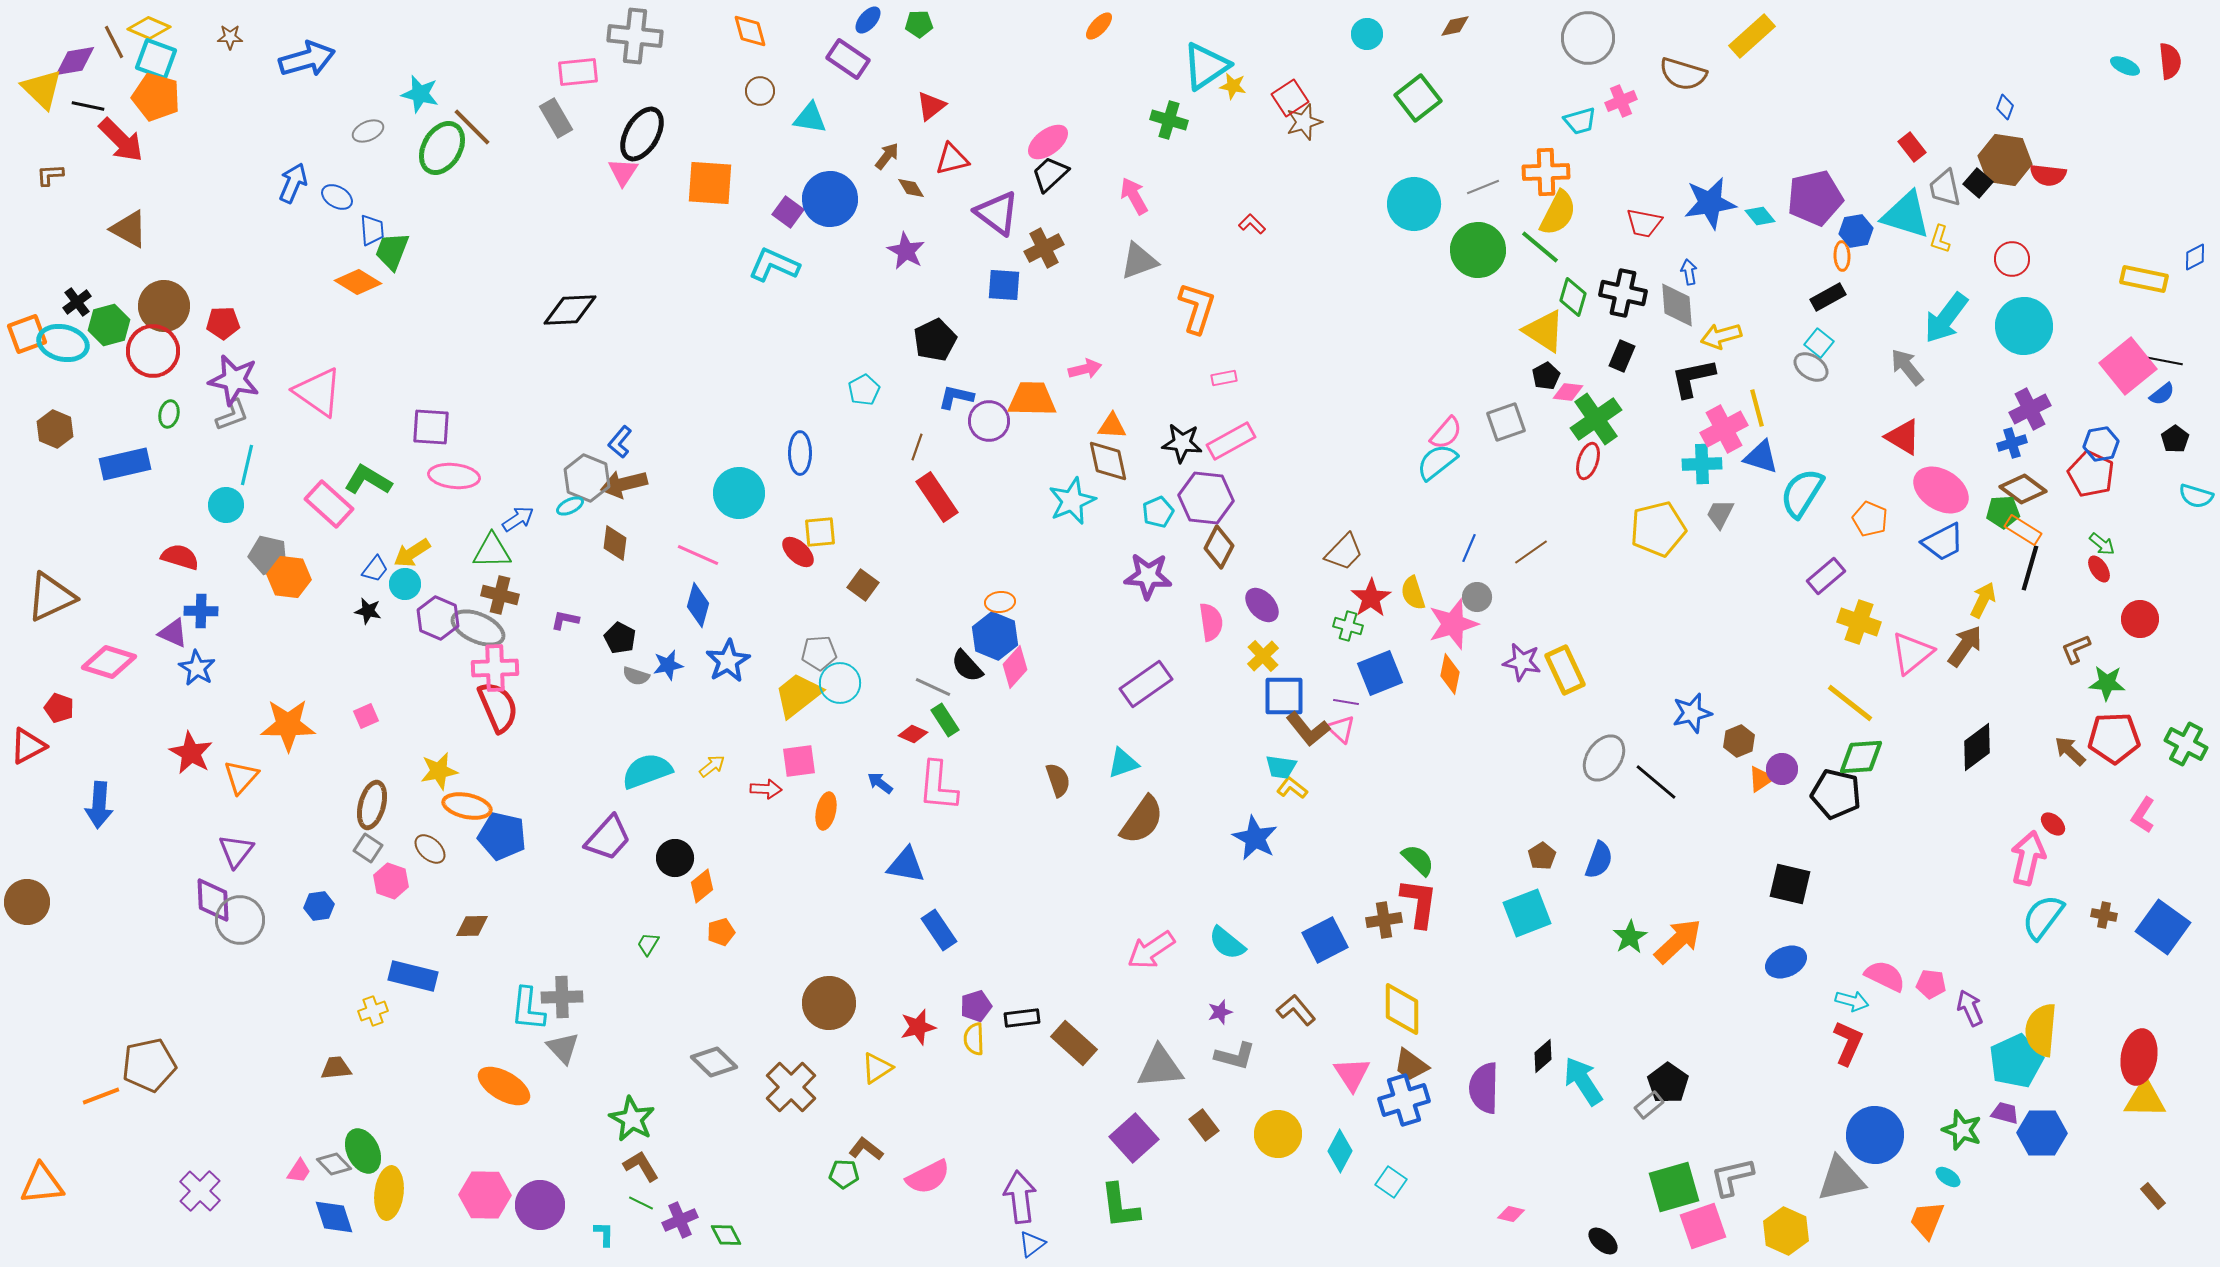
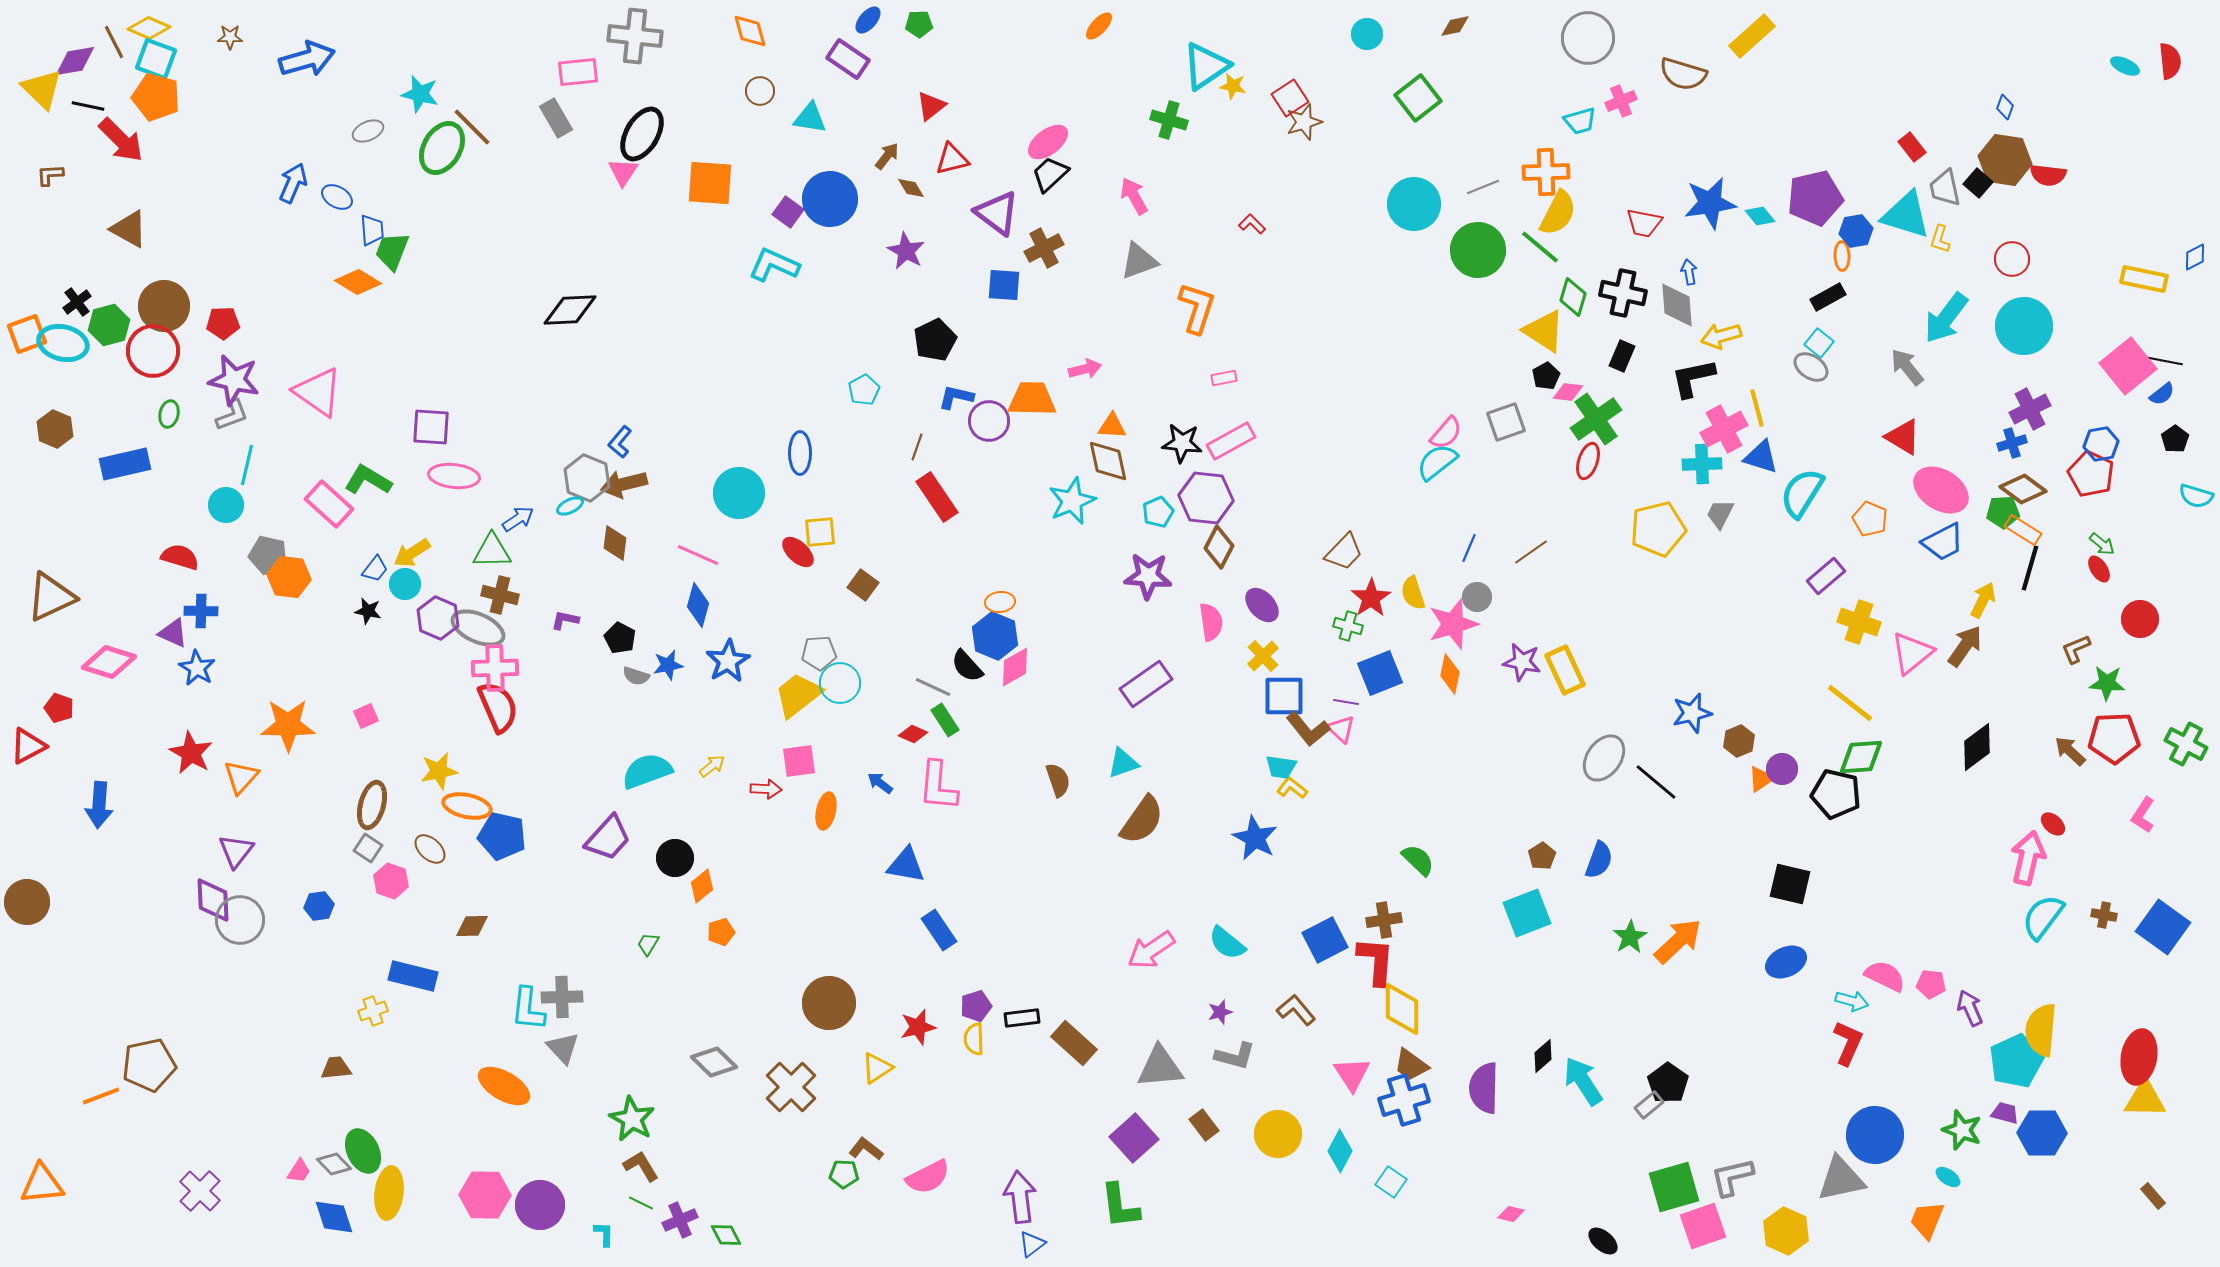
pink diamond at (1015, 667): rotated 18 degrees clockwise
red L-shape at (1419, 903): moved 43 px left, 58 px down; rotated 4 degrees counterclockwise
